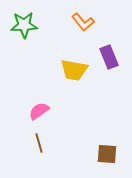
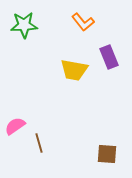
pink semicircle: moved 24 px left, 15 px down
